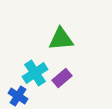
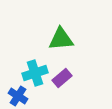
cyan cross: rotated 15 degrees clockwise
